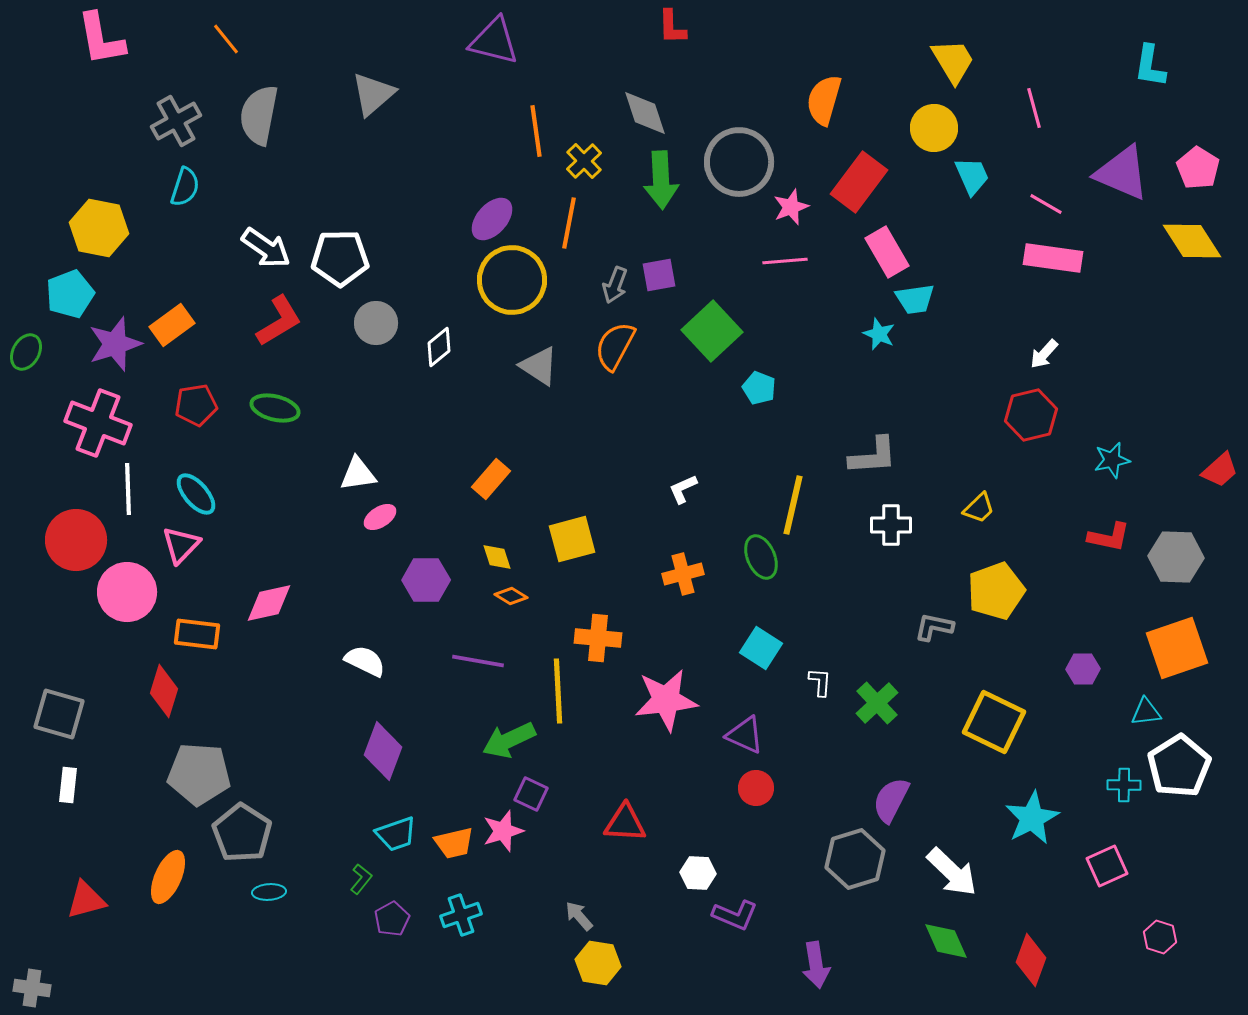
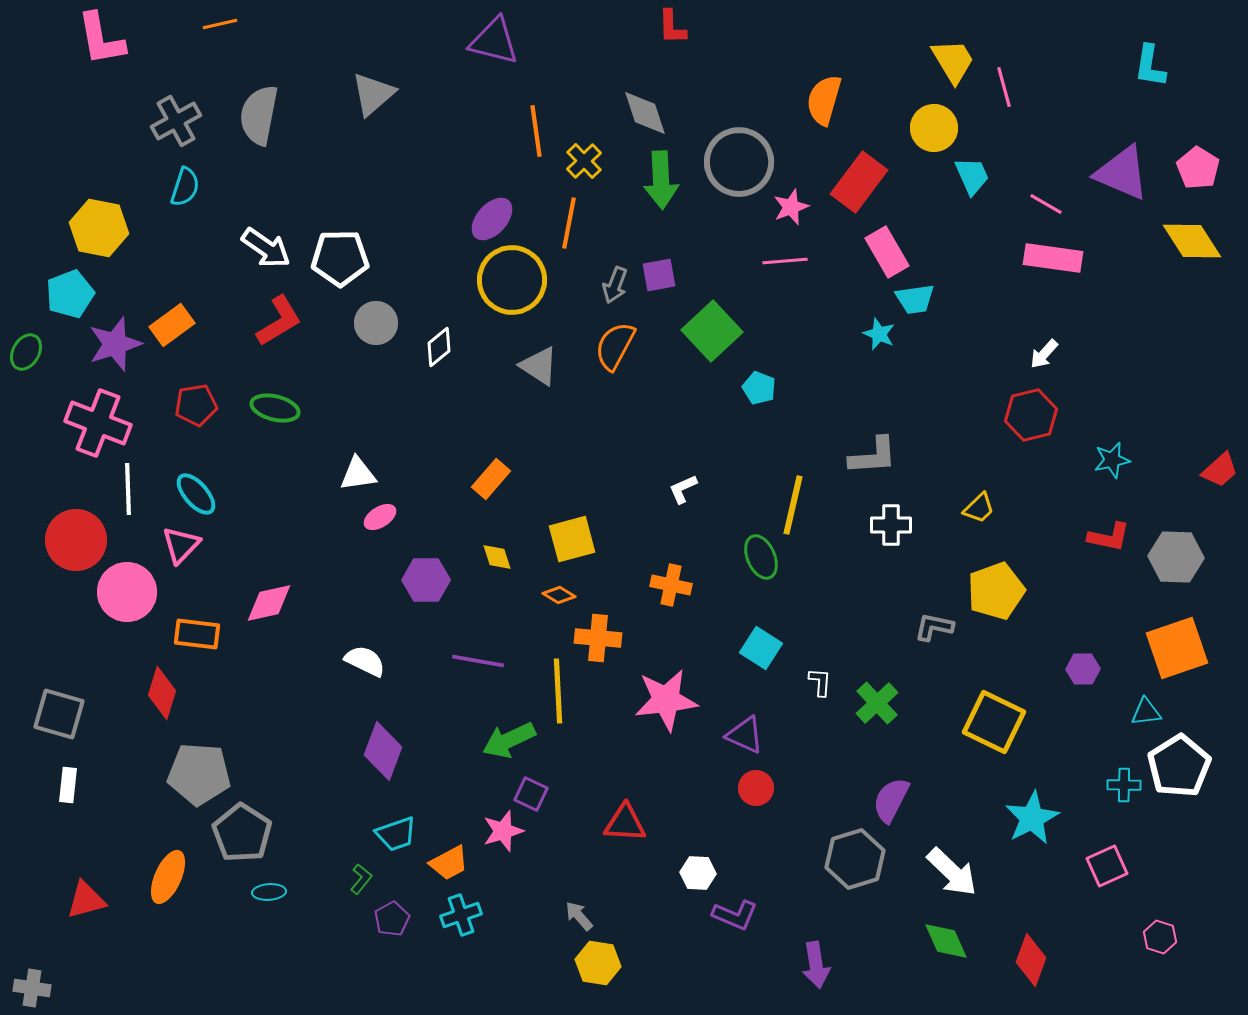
orange line at (226, 39): moved 6 px left, 15 px up; rotated 64 degrees counterclockwise
pink line at (1034, 108): moved 30 px left, 21 px up
orange cross at (683, 574): moved 12 px left, 11 px down; rotated 27 degrees clockwise
orange diamond at (511, 596): moved 48 px right, 1 px up
red diamond at (164, 691): moved 2 px left, 2 px down
orange trapezoid at (454, 843): moved 5 px left, 20 px down; rotated 15 degrees counterclockwise
